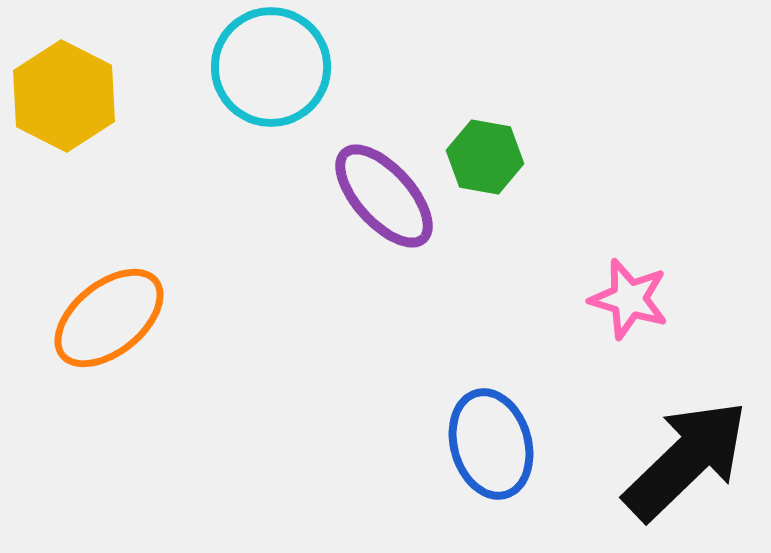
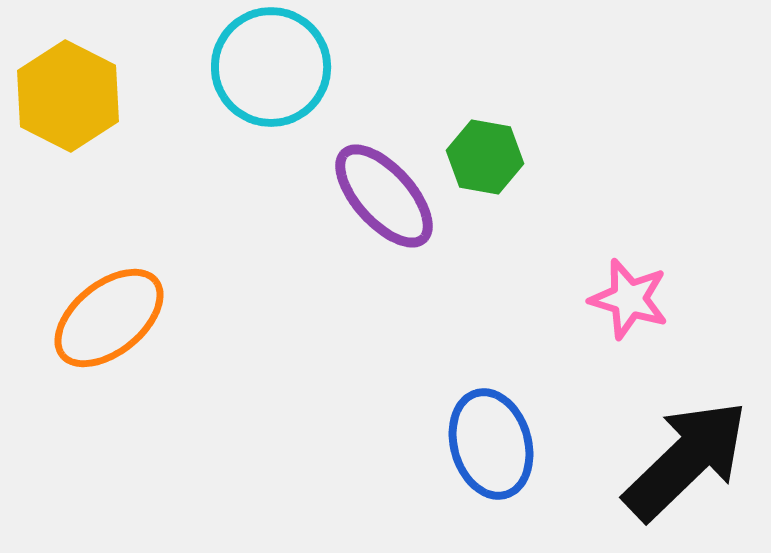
yellow hexagon: moved 4 px right
